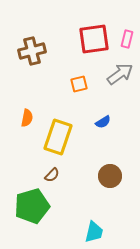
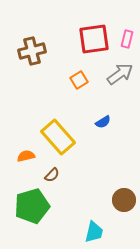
orange square: moved 4 px up; rotated 18 degrees counterclockwise
orange semicircle: moved 1 px left, 38 px down; rotated 114 degrees counterclockwise
yellow rectangle: rotated 60 degrees counterclockwise
brown circle: moved 14 px right, 24 px down
